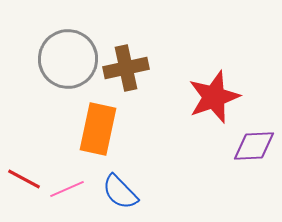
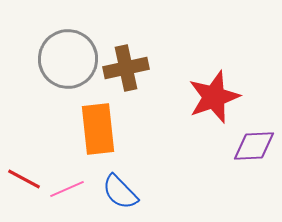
orange rectangle: rotated 18 degrees counterclockwise
